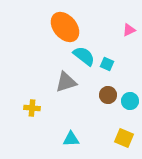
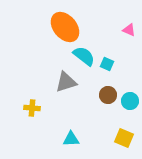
pink triangle: rotated 48 degrees clockwise
